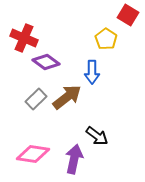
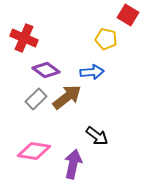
yellow pentagon: rotated 20 degrees counterclockwise
purple diamond: moved 8 px down
blue arrow: rotated 95 degrees counterclockwise
pink diamond: moved 1 px right, 3 px up
purple arrow: moved 1 px left, 5 px down
